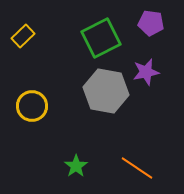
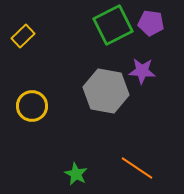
green square: moved 12 px right, 13 px up
purple star: moved 4 px left, 1 px up; rotated 16 degrees clockwise
green star: moved 8 px down; rotated 10 degrees counterclockwise
